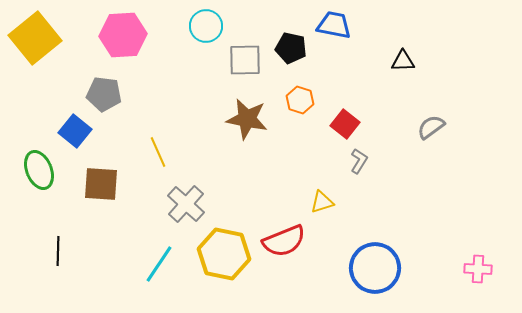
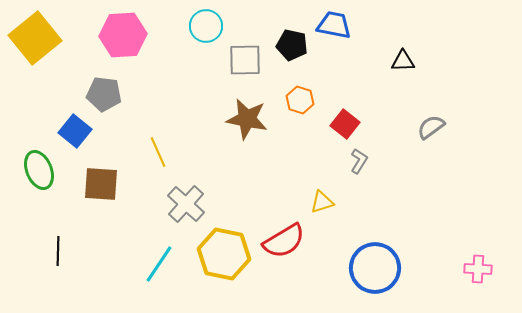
black pentagon: moved 1 px right, 3 px up
red semicircle: rotated 9 degrees counterclockwise
